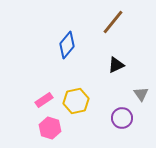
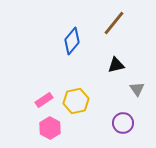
brown line: moved 1 px right, 1 px down
blue diamond: moved 5 px right, 4 px up
black triangle: rotated 12 degrees clockwise
gray triangle: moved 4 px left, 5 px up
purple circle: moved 1 px right, 5 px down
pink hexagon: rotated 10 degrees clockwise
